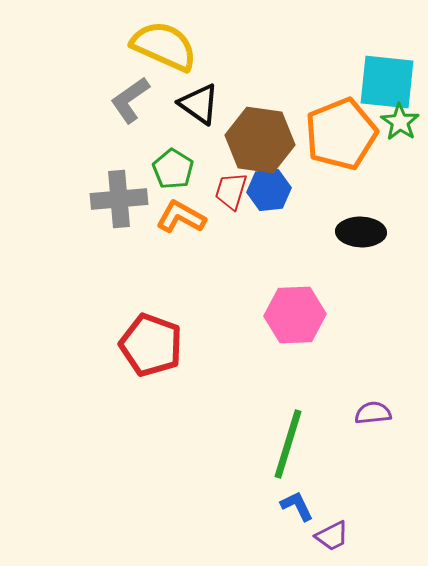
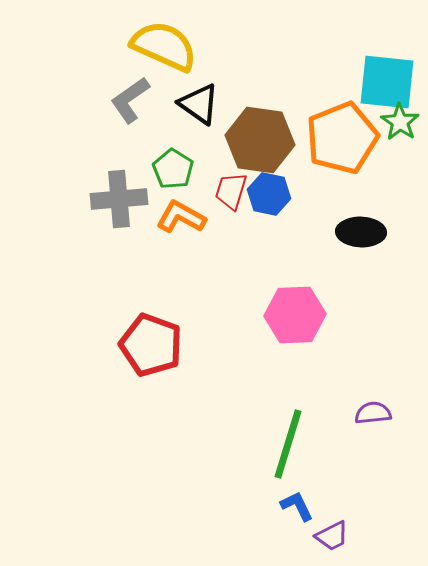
orange pentagon: moved 1 px right, 4 px down
blue hexagon: moved 4 px down; rotated 18 degrees clockwise
